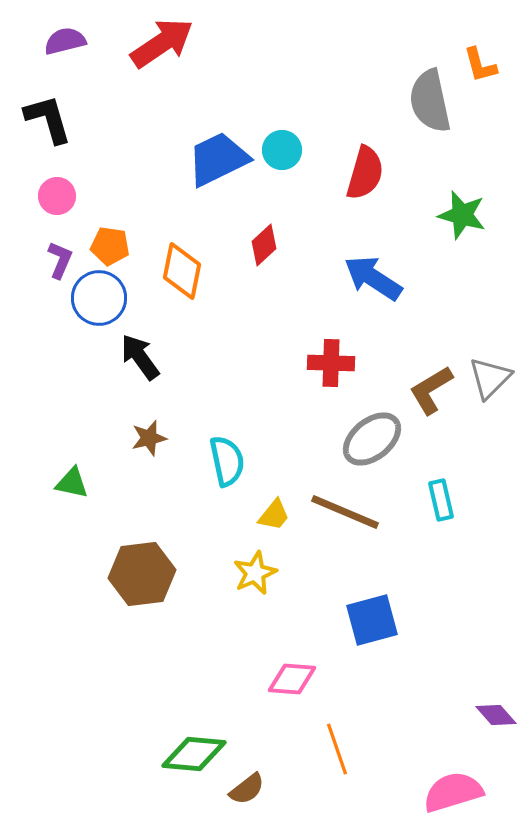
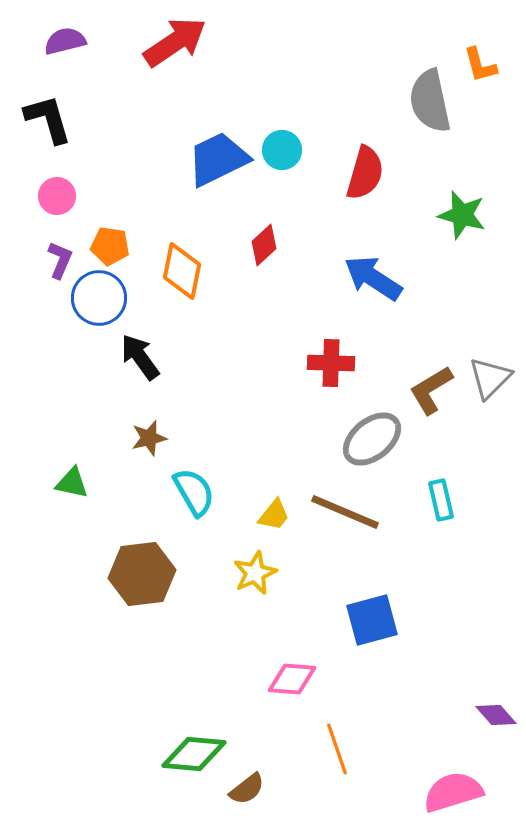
red arrow: moved 13 px right, 1 px up
cyan semicircle: moved 33 px left, 31 px down; rotated 18 degrees counterclockwise
